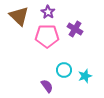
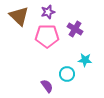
purple star: rotated 24 degrees clockwise
cyan circle: moved 3 px right, 4 px down
cyan star: moved 16 px up; rotated 24 degrees clockwise
